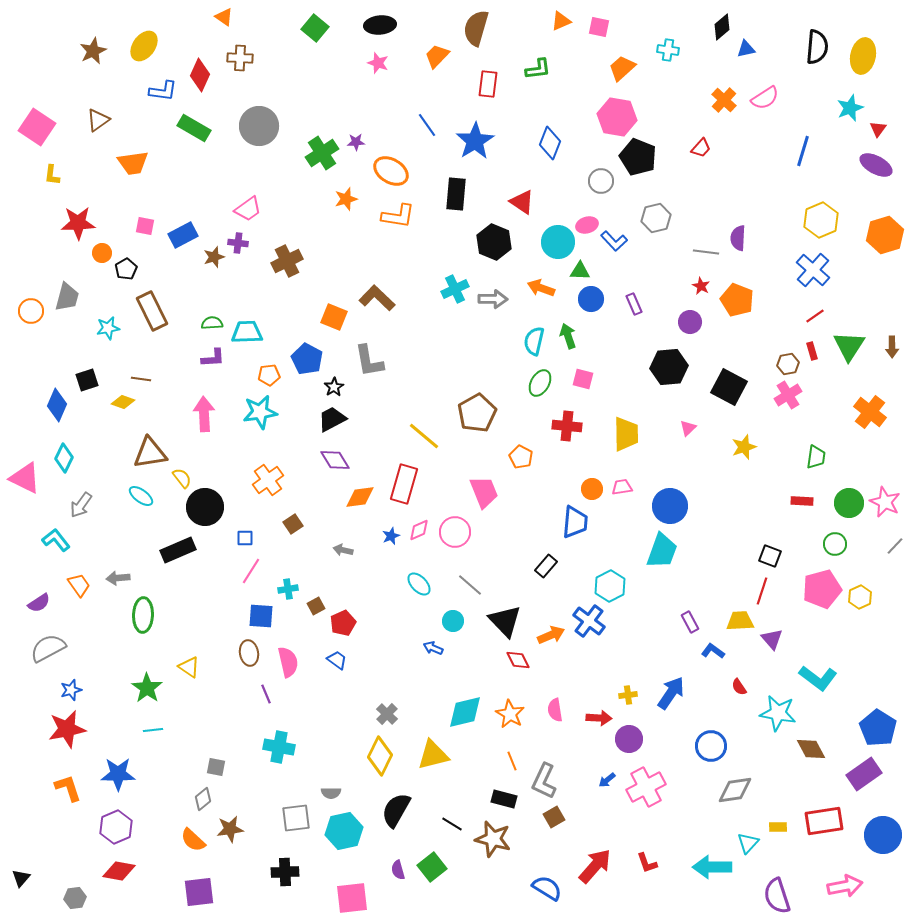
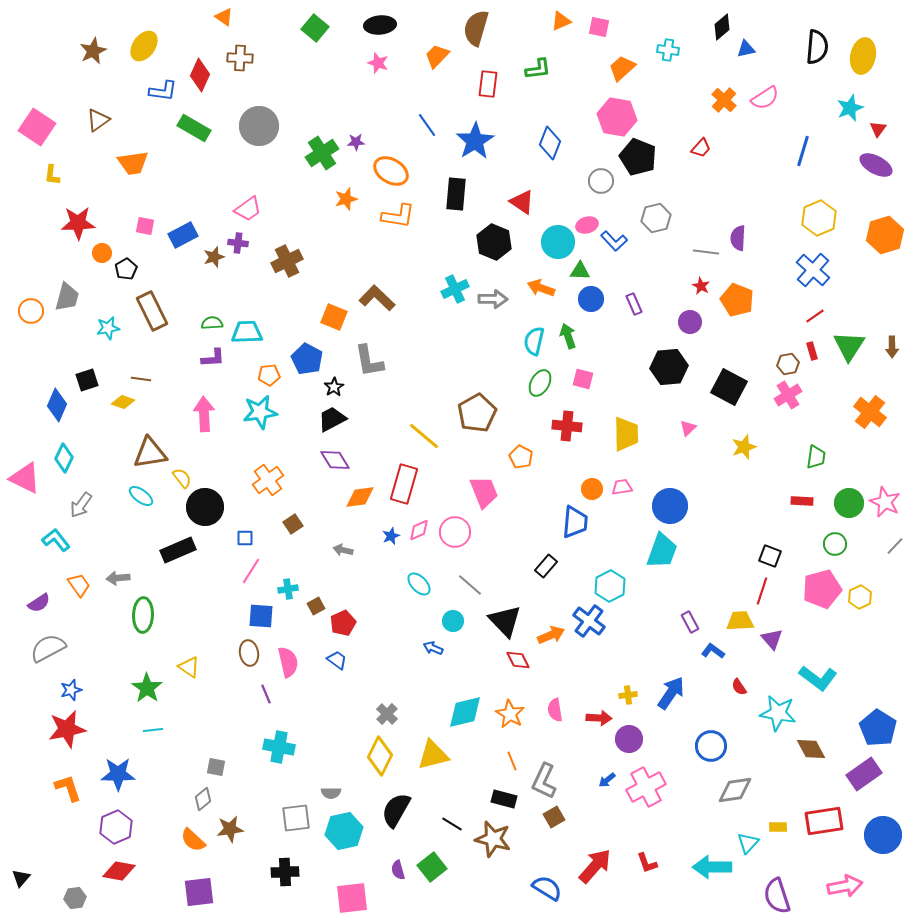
yellow hexagon at (821, 220): moved 2 px left, 2 px up
